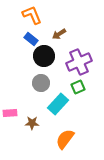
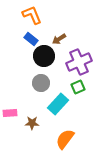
brown arrow: moved 5 px down
